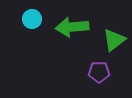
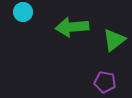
cyan circle: moved 9 px left, 7 px up
purple pentagon: moved 6 px right, 10 px down; rotated 10 degrees clockwise
